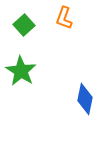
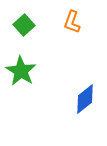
orange L-shape: moved 8 px right, 4 px down
blue diamond: rotated 40 degrees clockwise
